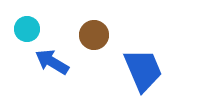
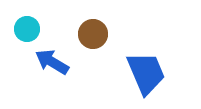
brown circle: moved 1 px left, 1 px up
blue trapezoid: moved 3 px right, 3 px down
